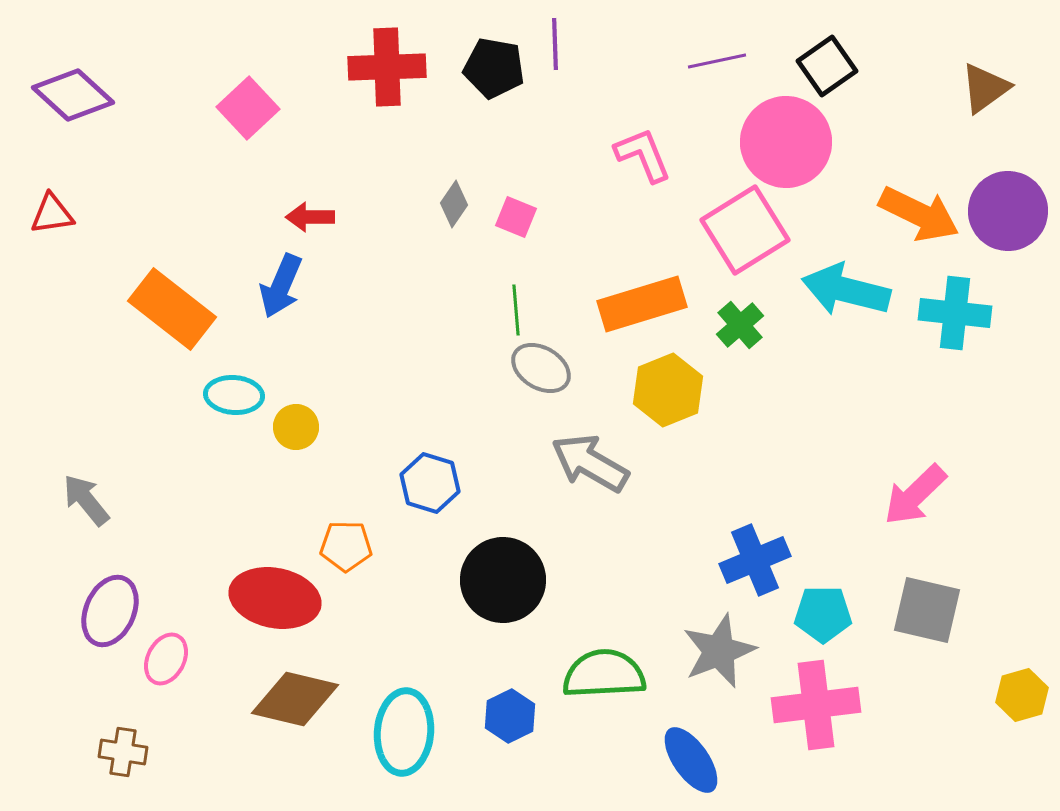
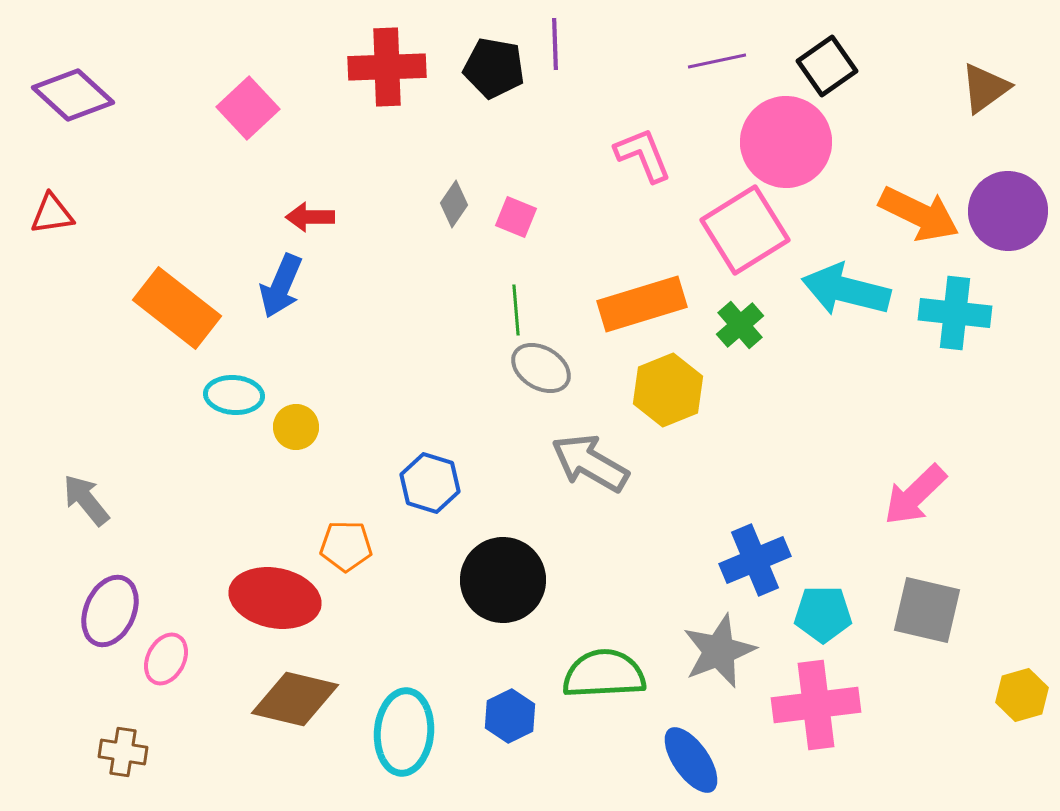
orange rectangle at (172, 309): moved 5 px right, 1 px up
